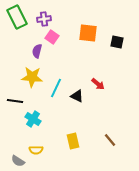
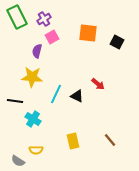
purple cross: rotated 24 degrees counterclockwise
pink square: rotated 24 degrees clockwise
black square: rotated 16 degrees clockwise
cyan line: moved 6 px down
